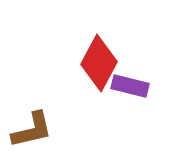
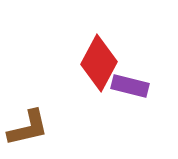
brown L-shape: moved 4 px left, 2 px up
